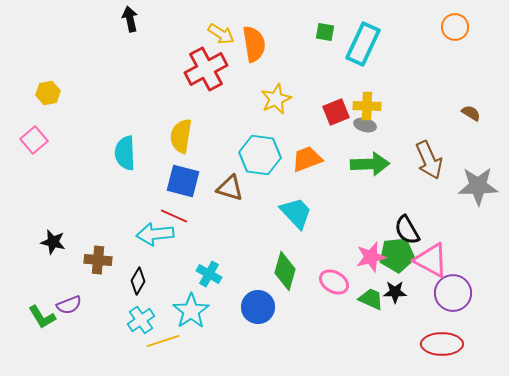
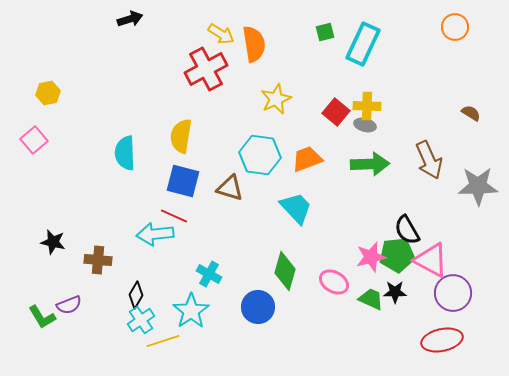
black arrow at (130, 19): rotated 85 degrees clockwise
green square at (325, 32): rotated 24 degrees counterclockwise
red square at (336, 112): rotated 28 degrees counterclockwise
cyan trapezoid at (296, 213): moved 5 px up
black diamond at (138, 281): moved 2 px left, 14 px down
red ellipse at (442, 344): moved 4 px up; rotated 12 degrees counterclockwise
